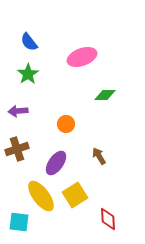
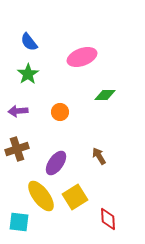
orange circle: moved 6 px left, 12 px up
yellow square: moved 2 px down
